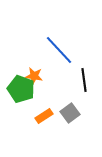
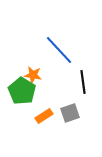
orange star: moved 1 px left, 1 px up
black line: moved 1 px left, 2 px down
green pentagon: moved 1 px right, 2 px down; rotated 12 degrees clockwise
gray square: rotated 18 degrees clockwise
